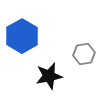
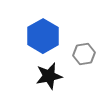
blue hexagon: moved 21 px right
